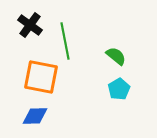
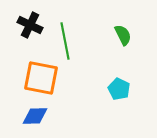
black cross: rotated 10 degrees counterclockwise
green semicircle: moved 7 px right, 21 px up; rotated 25 degrees clockwise
orange square: moved 1 px down
cyan pentagon: rotated 15 degrees counterclockwise
